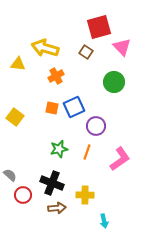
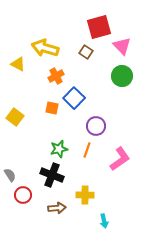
pink triangle: moved 1 px up
yellow triangle: rotated 21 degrees clockwise
green circle: moved 8 px right, 6 px up
blue square: moved 9 px up; rotated 20 degrees counterclockwise
orange line: moved 2 px up
gray semicircle: rotated 16 degrees clockwise
black cross: moved 8 px up
